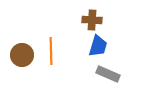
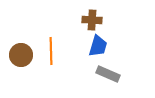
brown circle: moved 1 px left
